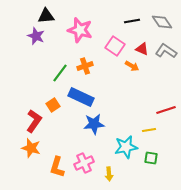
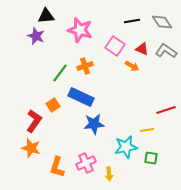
yellow line: moved 2 px left
pink cross: moved 2 px right
